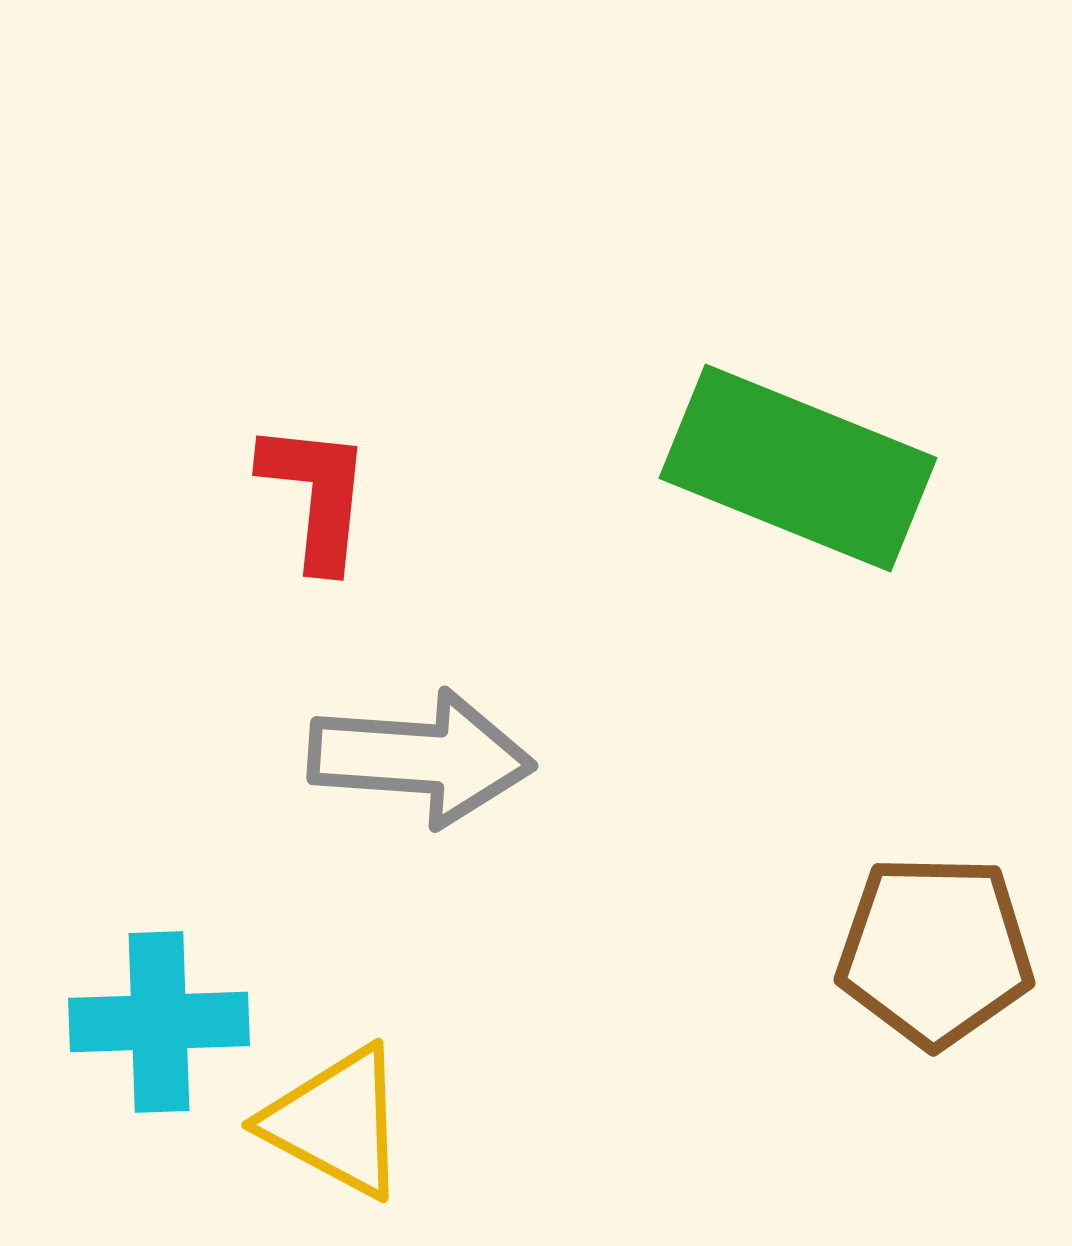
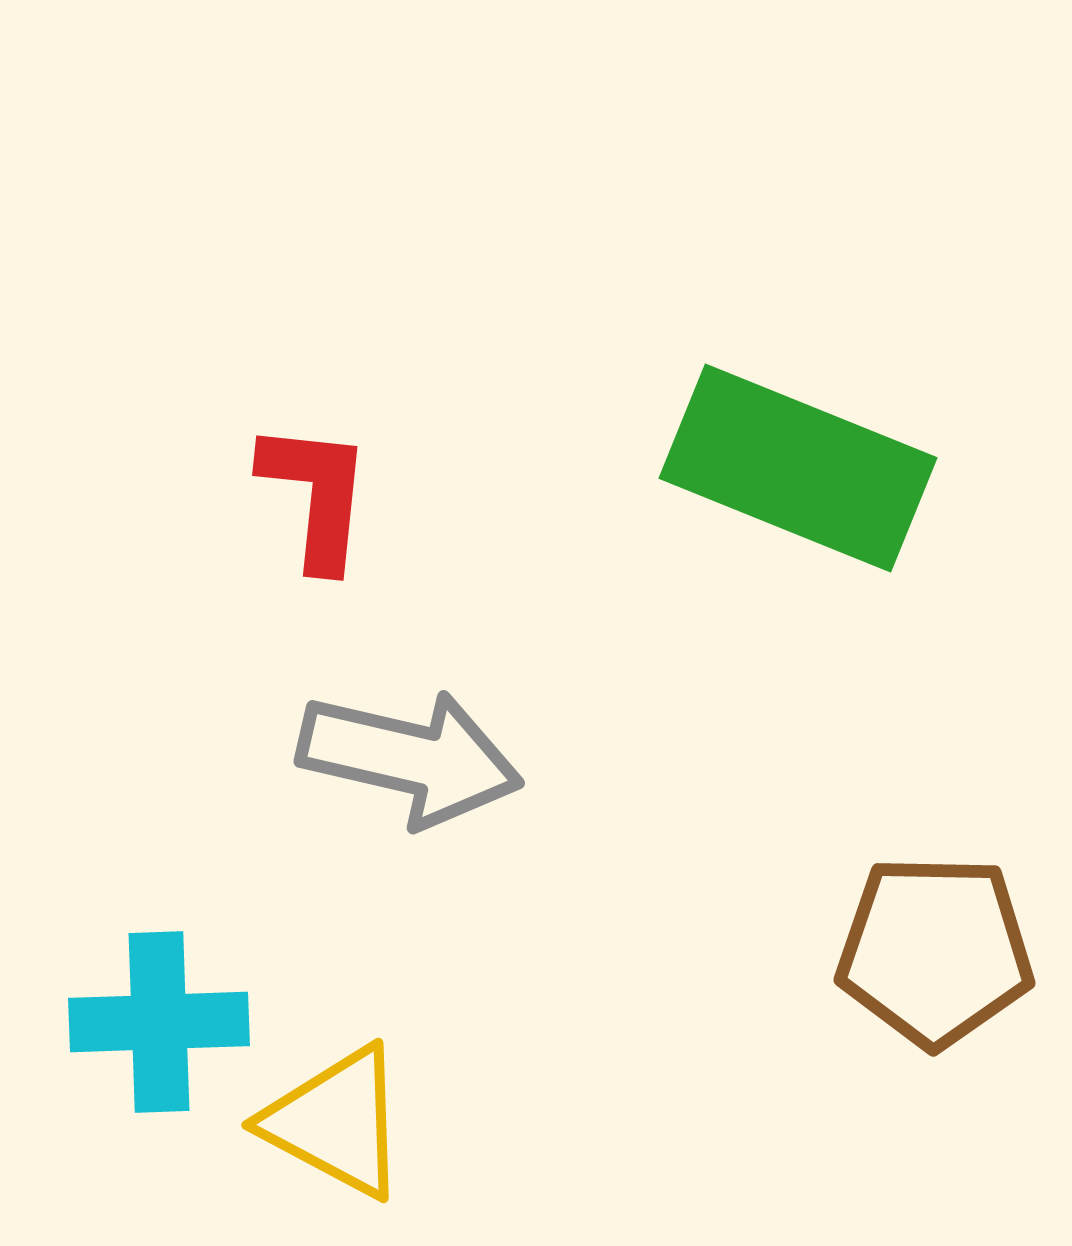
gray arrow: moved 11 px left; rotated 9 degrees clockwise
